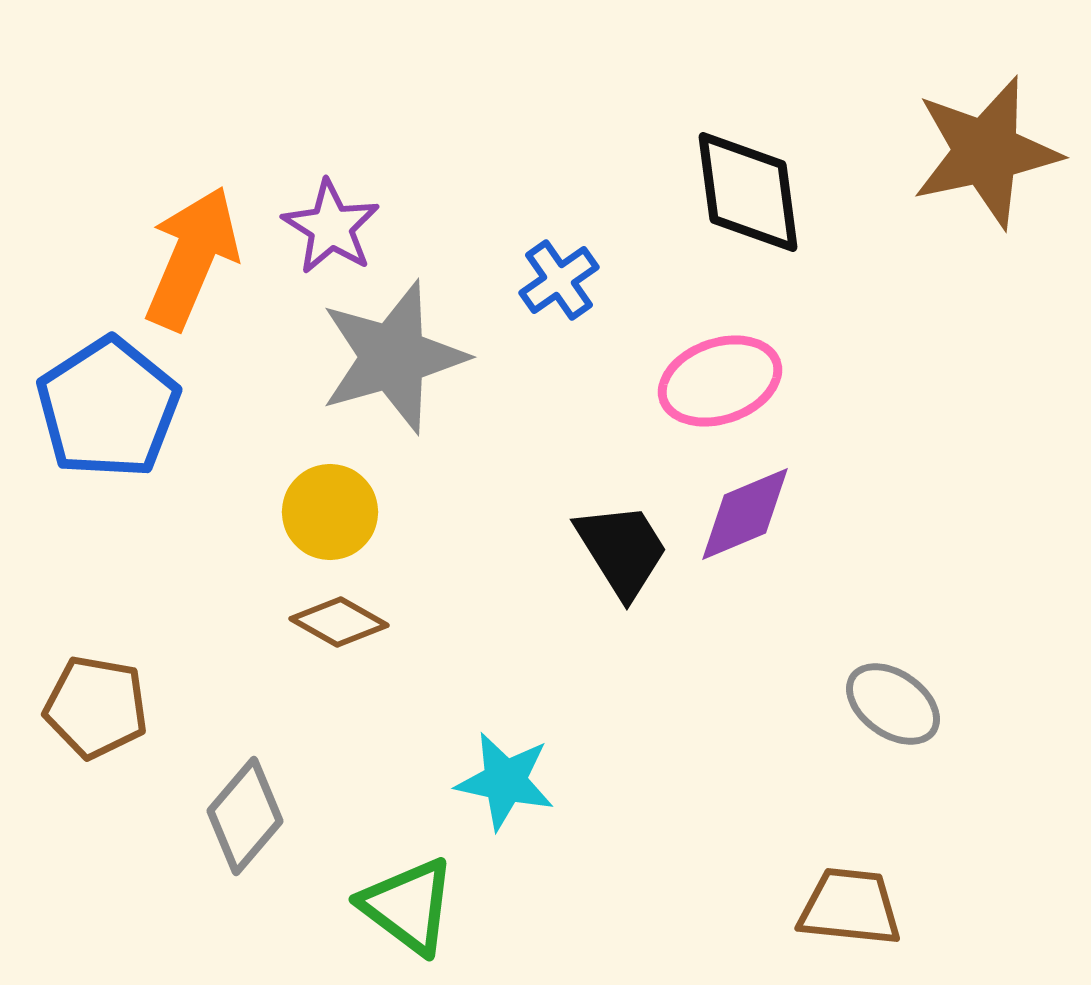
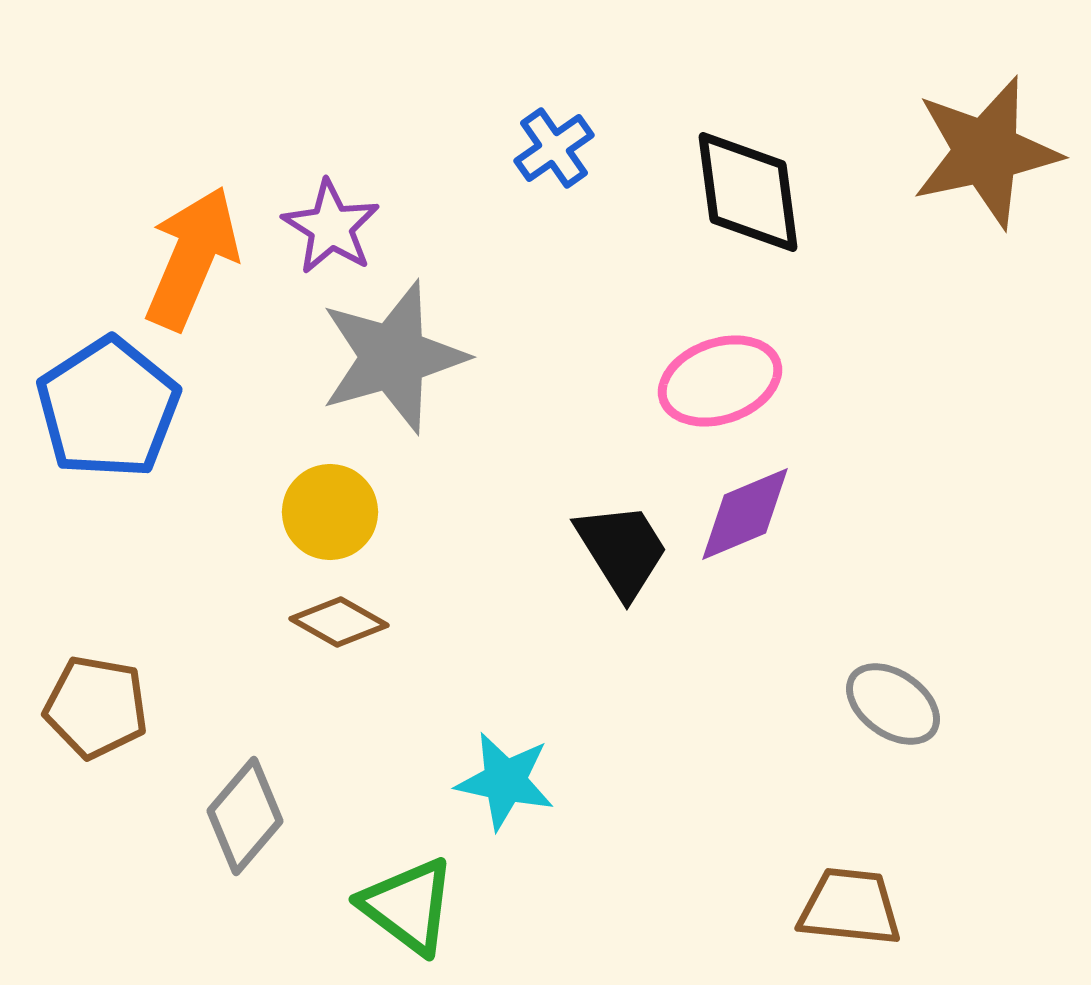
blue cross: moved 5 px left, 132 px up
